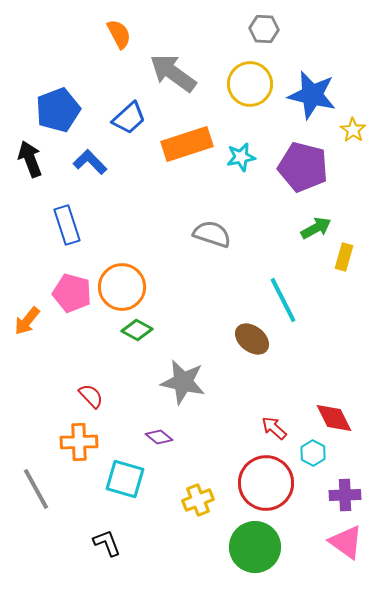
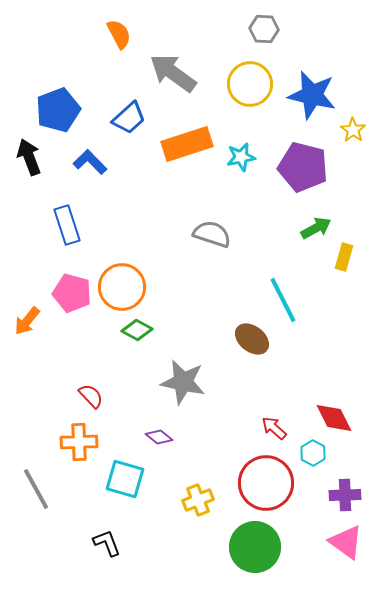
black arrow: moved 1 px left, 2 px up
